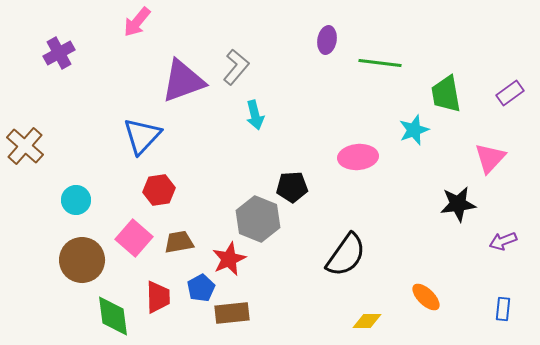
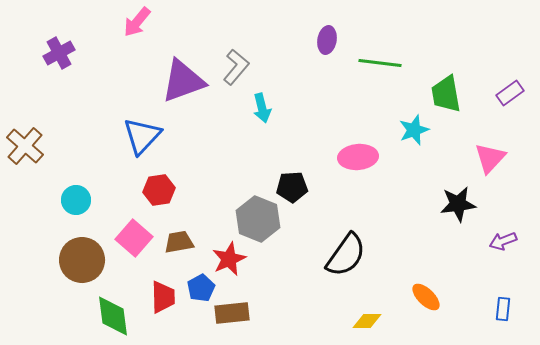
cyan arrow: moved 7 px right, 7 px up
red trapezoid: moved 5 px right
